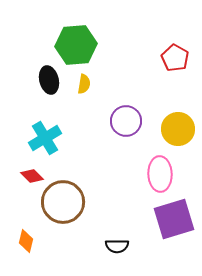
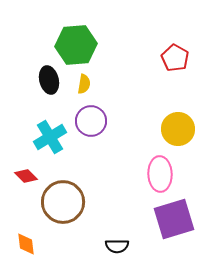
purple circle: moved 35 px left
cyan cross: moved 5 px right, 1 px up
red diamond: moved 6 px left
orange diamond: moved 3 px down; rotated 20 degrees counterclockwise
